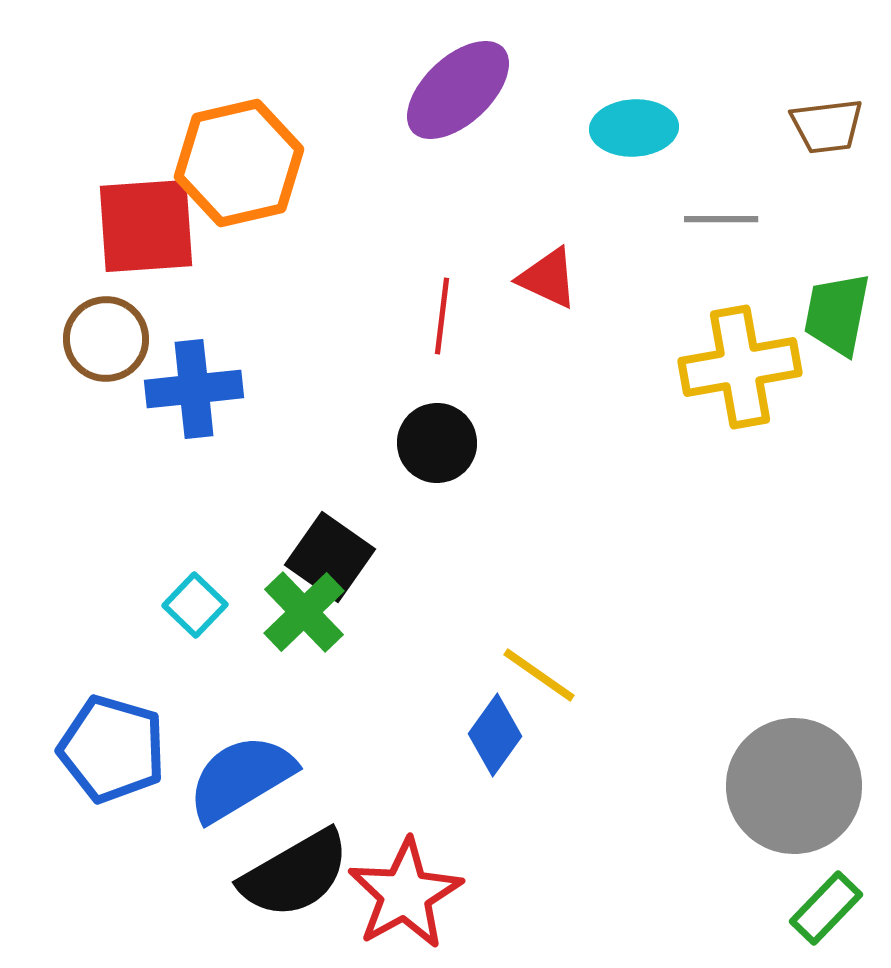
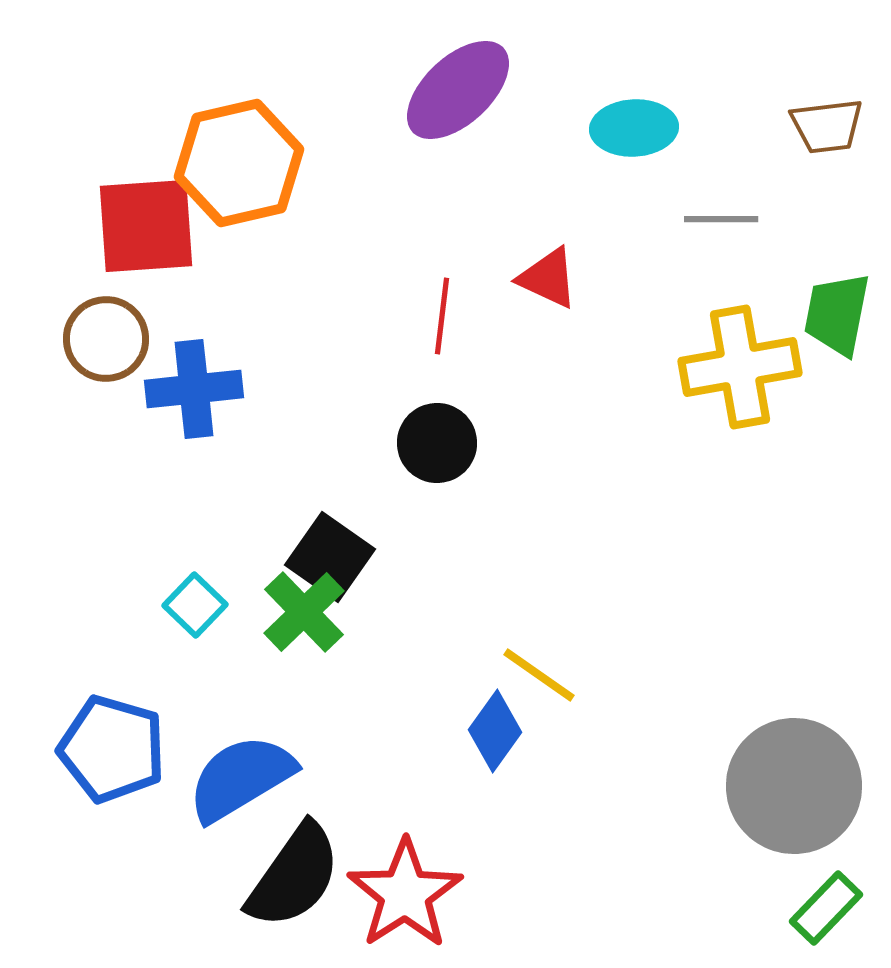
blue diamond: moved 4 px up
black semicircle: moved 1 px left, 2 px down; rotated 25 degrees counterclockwise
red star: rotated 4 degrees counterclockwise
